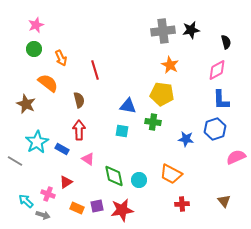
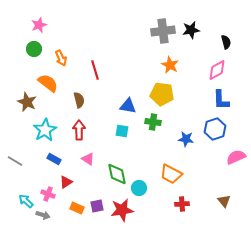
pink star: moved 3 px right
brown star: moved 1 px right, 2 px up
cyan star: moved 8 px right, 12 px up
blue rectangle: moved 8 px left, 10 px down
green diamond: moved 3 px right, 2 px up
cyan circle: moved 8 px down
